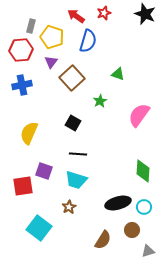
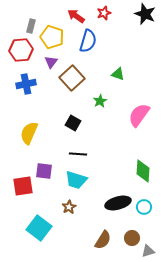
blue cross: moved 4 px right, 1 px up
purple square: rotated 12 degrees counterclockwise
brown circle: moved 8 px down
